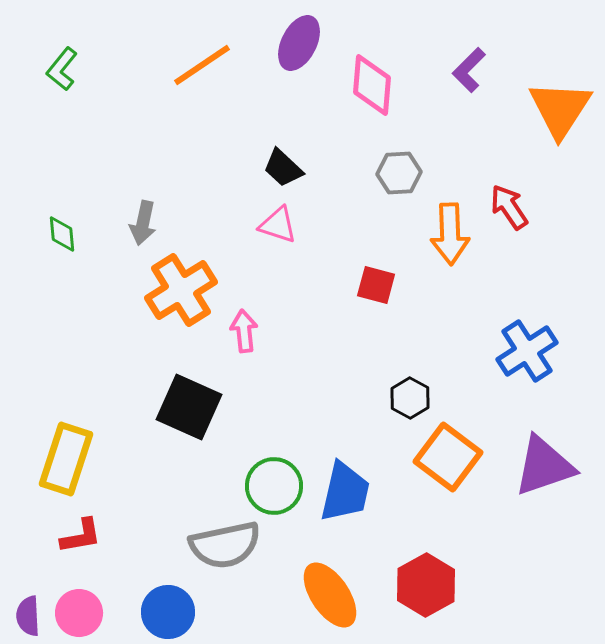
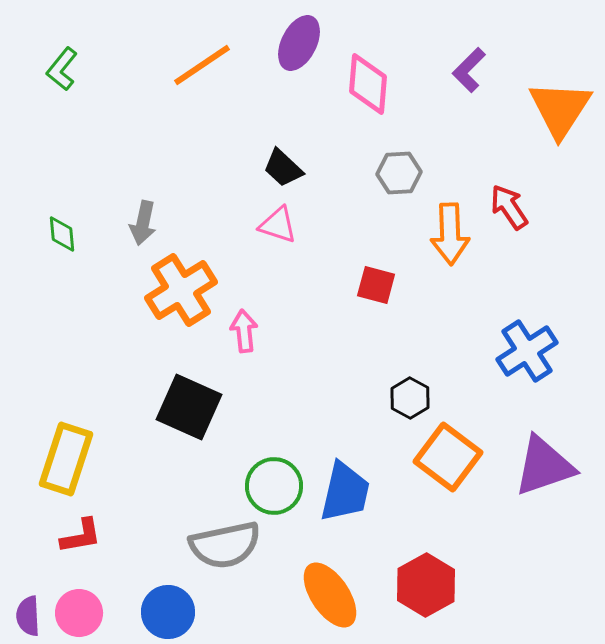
pink diamond: moved 4 px left, 1 px up
